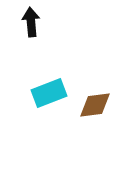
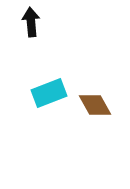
brown diamond: rotated 68 degrees clockwise
